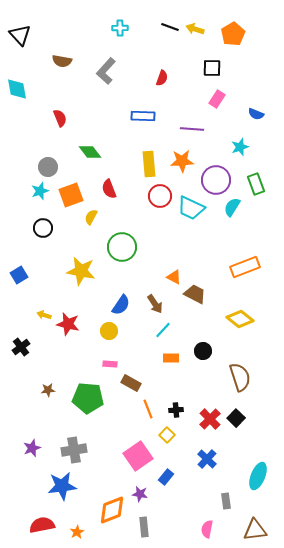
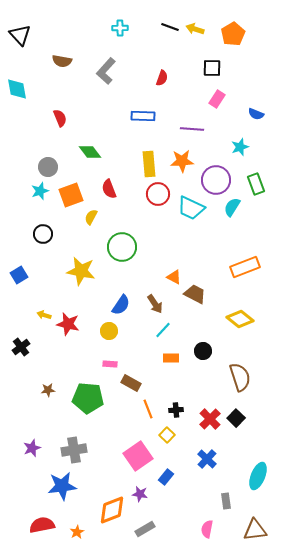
red circle at (160, 196): moved 2 px left, 2 px up
black circle at (43, 228): moved 6 px down
gray rectangle at (144, 527): moved 1 px right, 2 px down; rotated 66 degrees clockwise
